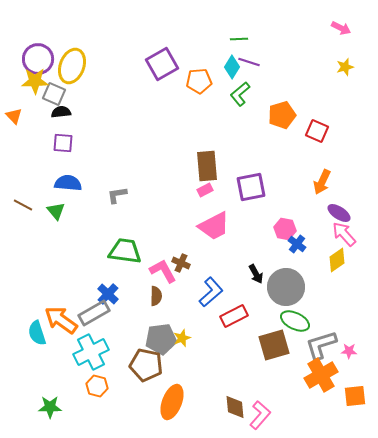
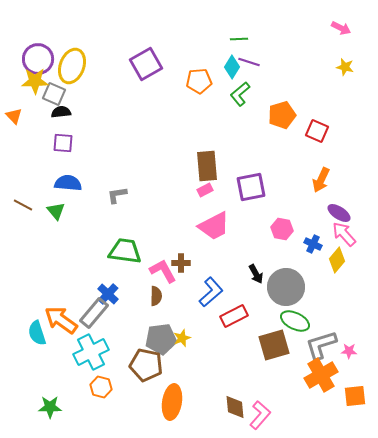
purple square at (162, 64): moved 16 px left
yellow star at (345, 67): rotated 30 degrees clockwise
orange arrow at (322, 182): moved 1 px left, 2 px up
pink hexagon at (285, 229): moved 3 px left
blue cross at (297, 244): moved 16 px right; rotated 12 degrees counterclockwise
yellow diamond at (337, 260): rotated 15 degrees counterclockwise
brown cross at (181, 263): rotated 24 degrees counterclockwise
gray rectangle at (94, 313): rotated 20 degrees counterclockwise
orange hexagon at (97, 386): moved 4 px right, 1 px down
orange ellipse at (172, 402): rotated 12 degrees counterclockwise
